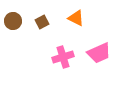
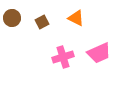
brown circle: moved 1 px left, 3 px up
